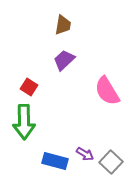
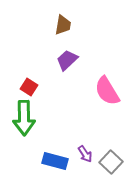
purple trapezoid: moved 3 px right
green arrow: moved 4 px up
purple arrow: rotated 24 degrees clockwise
